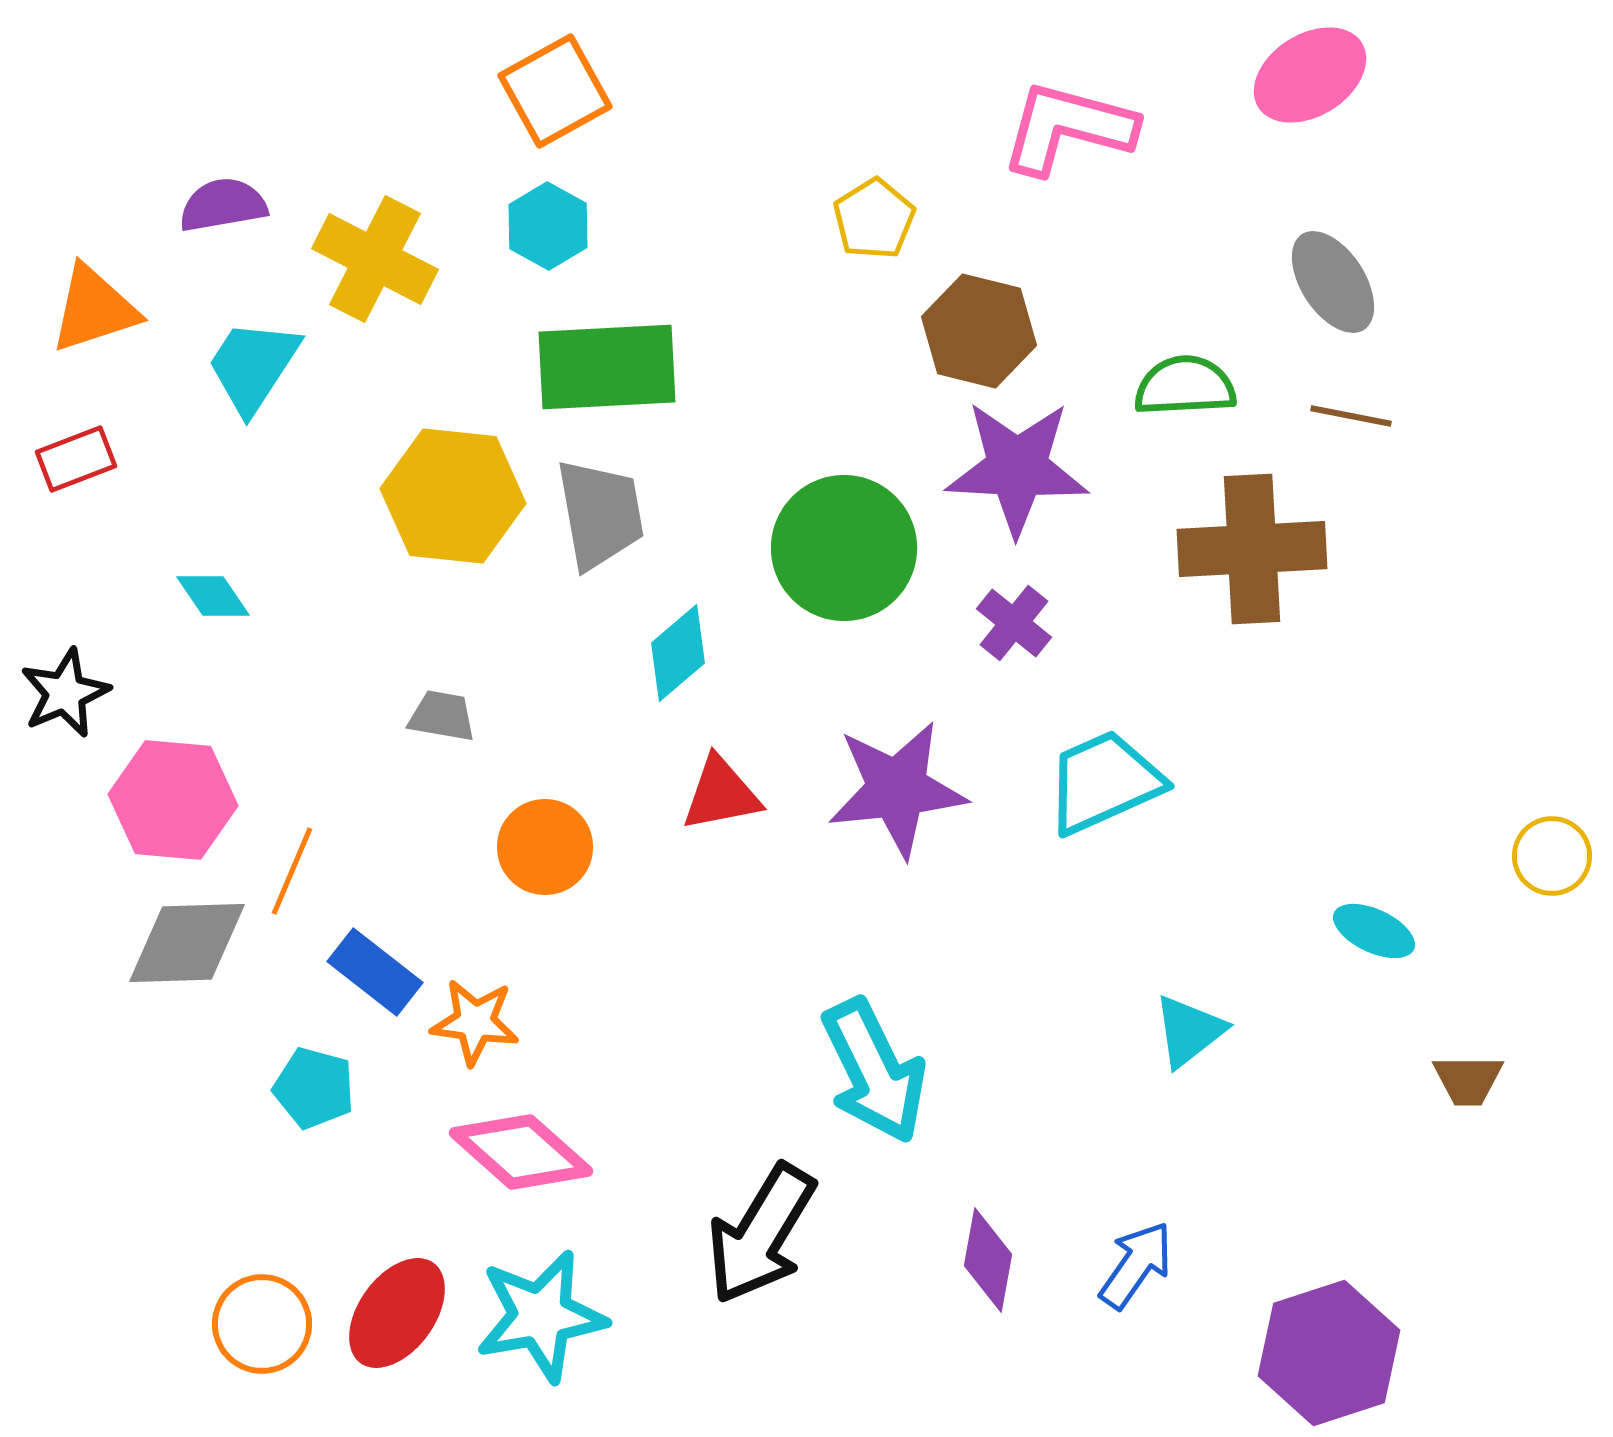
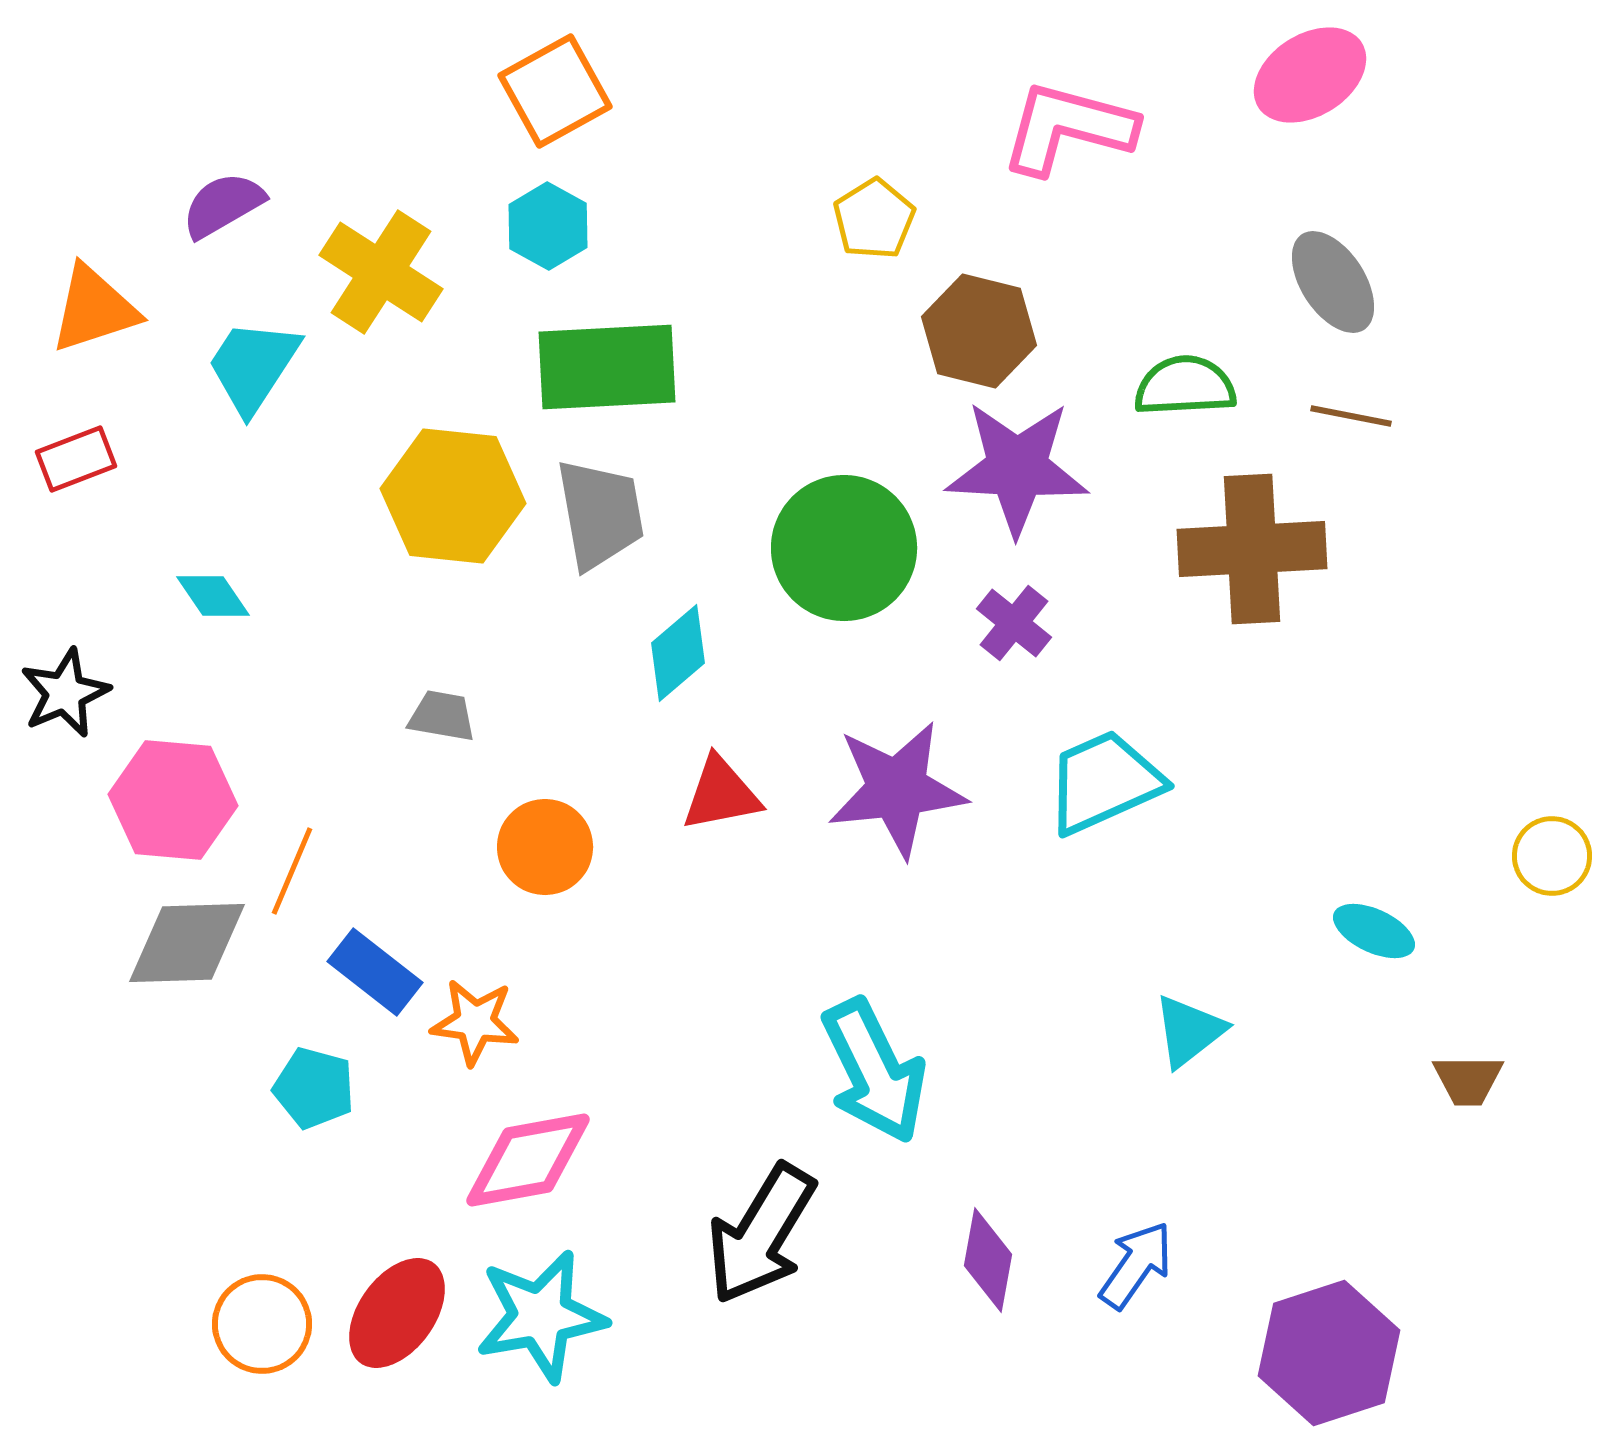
purple semicircle at (223, 205): rotated 20 degrees counterclockwise
yellow cross at (375, 259): moved 6 px right, 13 px down; rotated 6 degrees clockwise
pink diamond at (521, 1152): moved 7 px right, 8 px down; rotated 52 degrees counterclockwise
